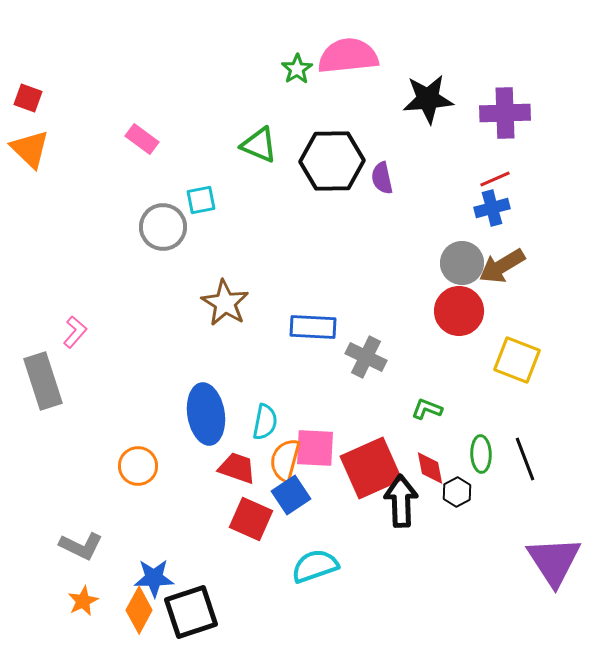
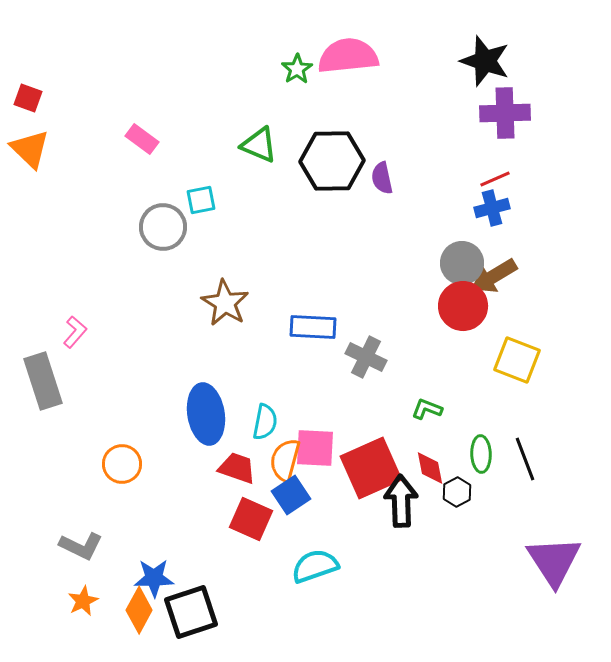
black star at (428, 99): moved 57 px right, 38 px up; rotated 24 degrees clockwise
brown arrow at (502, 266): moved 8 px left, 10 px down
red circle at (459, 311): moved 4 px right, 5 px up
orange circle at (138, 466): moved 16 px left, 2 px up
